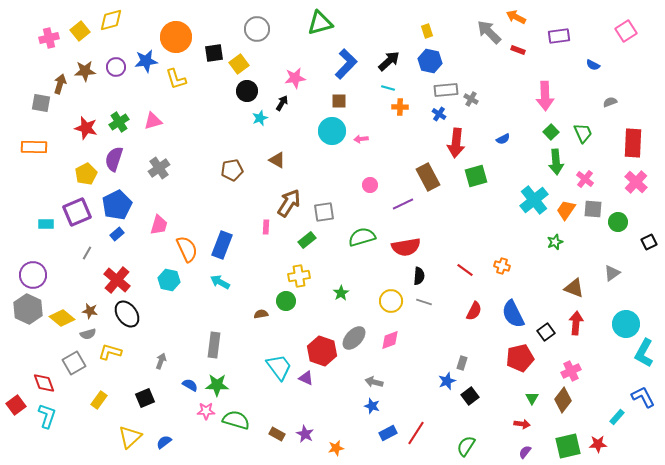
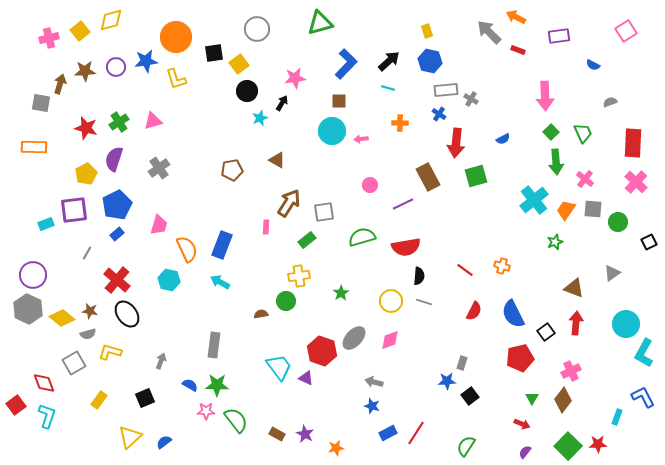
orange cross at (400, 107): moved 16 px down
purple square at (77, 212): moved 3 px left, 2 px up; rotated 16 degrees clockwise
cyan rectangle at (46, 224): rotated 21 degrees counterclockwise
blue star at (447, 381): rotated 18 degrees clockwise
cyan rectangle at (617, 417): rotated 21 degrees counterclockwise
green semicircle at (236, 420): rotated 36 degrees clockwise
red arrow at (522, 424): rotated 14 degrees clockwise
green square at (568, 446): rotated 32 degrees counterclockwise
